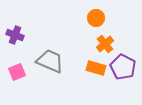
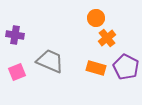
purple cross: rotated 12 degrees counterclockwise
orange cross: moved 2 px right, 6 px up
purple pentagon: moved 3 px right
